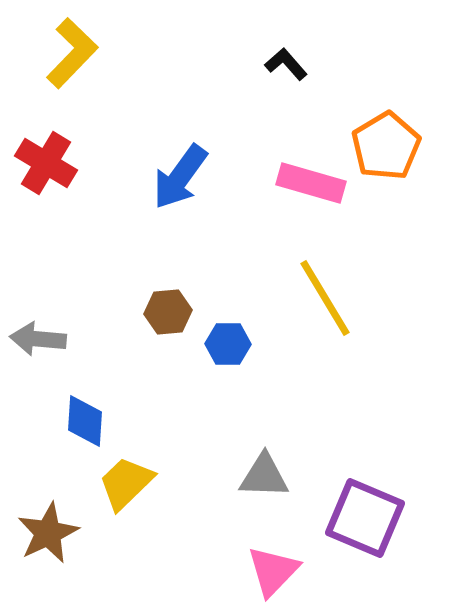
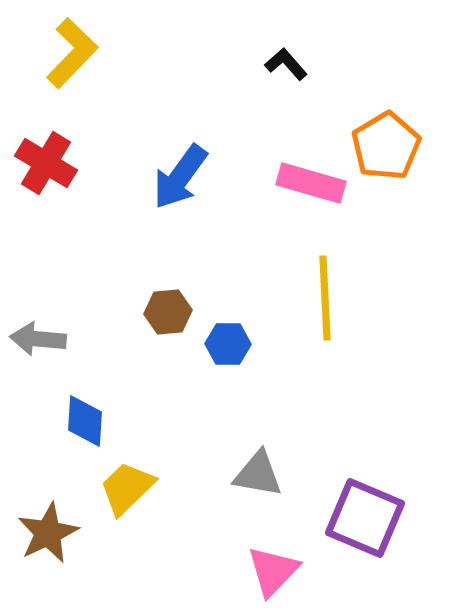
yellow line: rotated 28 degrees clockwise
gray triangle: moved 6 px left, 2 px up; rotated 8 degrees clockwise
yellow trapezoid: moved 1 px right, 5 px down
